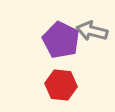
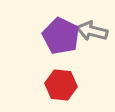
purple pentagon: moved 4 px up
